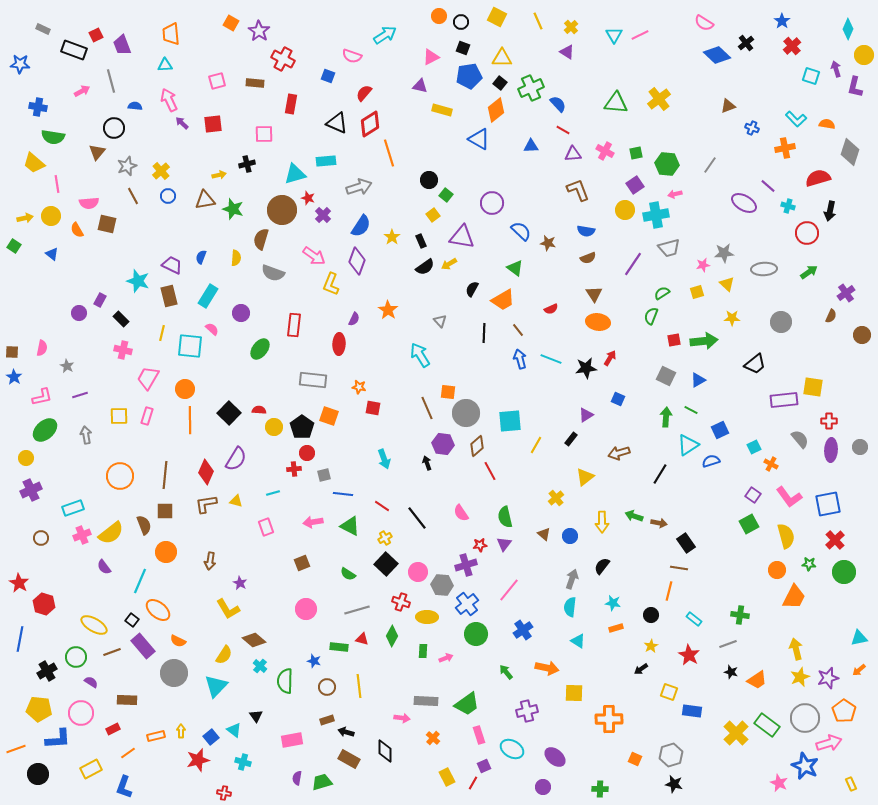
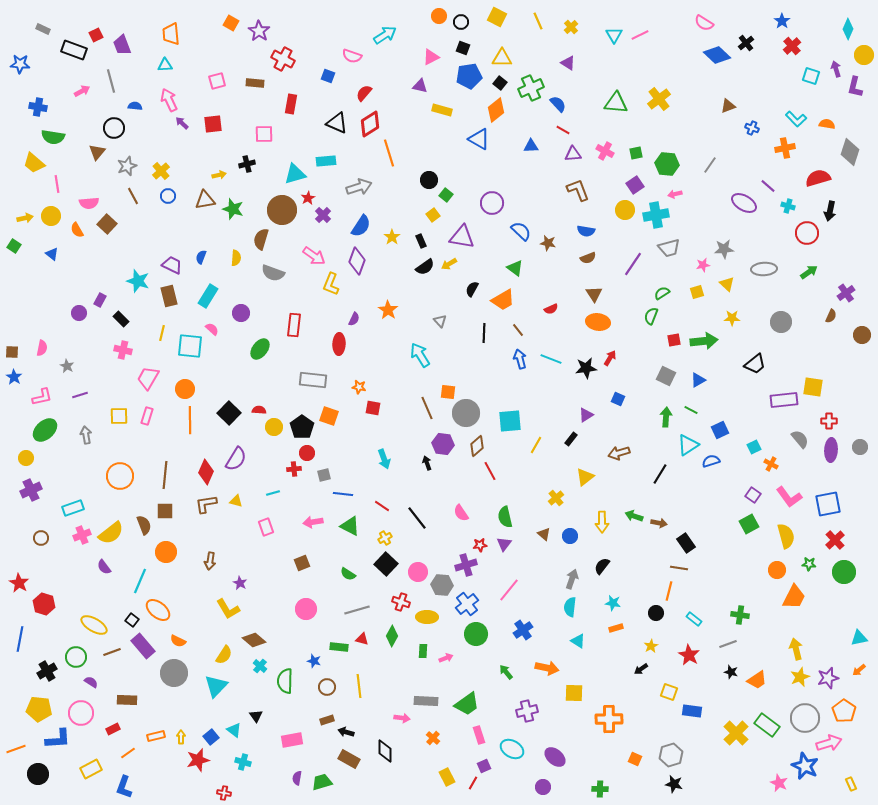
purple triangle at (567, 52): moved 1 px right, 11 px down
red star at (308, 198): rotated 24 degrees clockwise
brown square at (107, 224): rotated 30 degrees clockwise
gray star at (724, 253): moved 4 px up
black circle at (651, 615): moved 5 px right, 2 px up
yellow arrow at (181, 731): moved 6 px down
